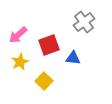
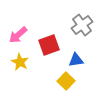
gray cross: moved 2 px left, 3 px down
blue triangle: moved 3 px right, 2 px down; rotated 14 degrees counterclockwise
yellow star: rotated 18 degrees counterclockwise
yellow square: moved 22 px right
